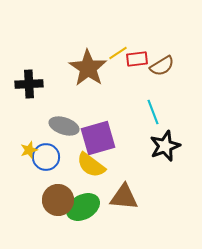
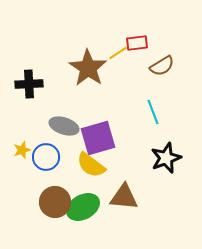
red rectangle: moved 16 px up
black star: moved 1 px right, 12 px down
yellow star: moved 7 px left
brown circle: moved 3 px left, 2 px down
